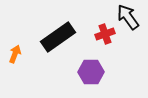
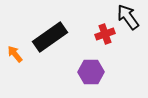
black rectangle: moved 8 px left
orange arrow: rotated 60 degrees counterclockwise
